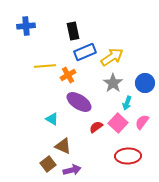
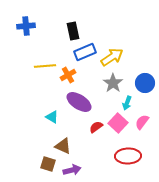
cyan triangle: moved 2 px up
brown square: rotated 35 degrees counterclockwise
